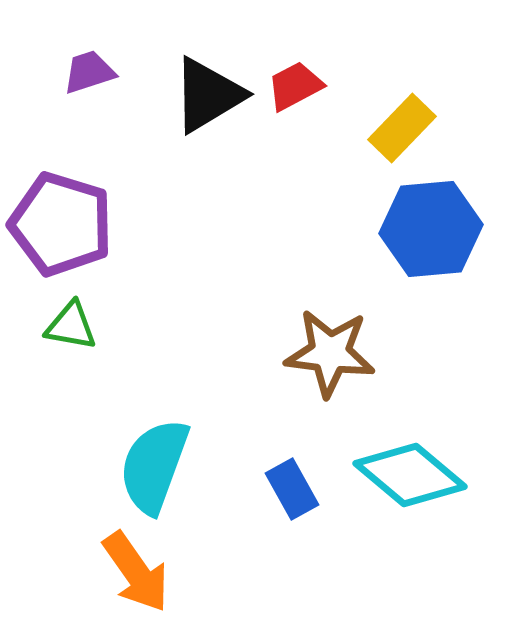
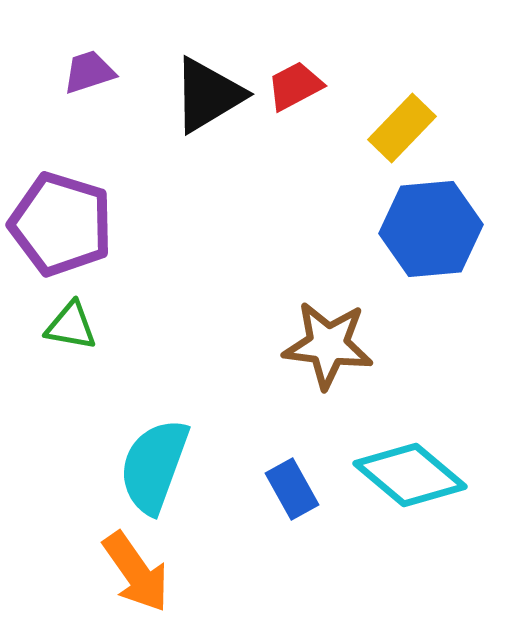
brown star: moved 2 px left, 8 px up
